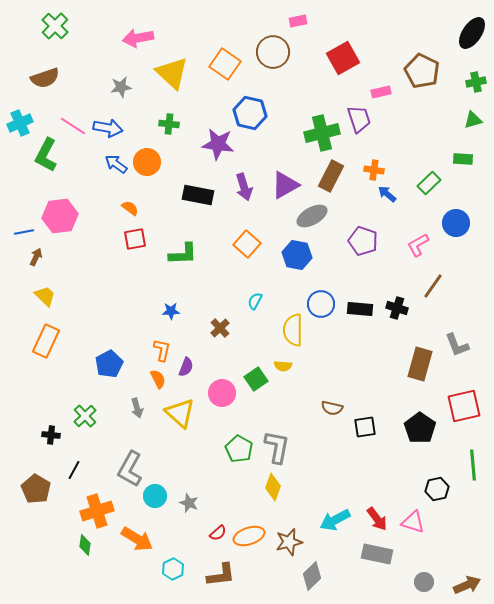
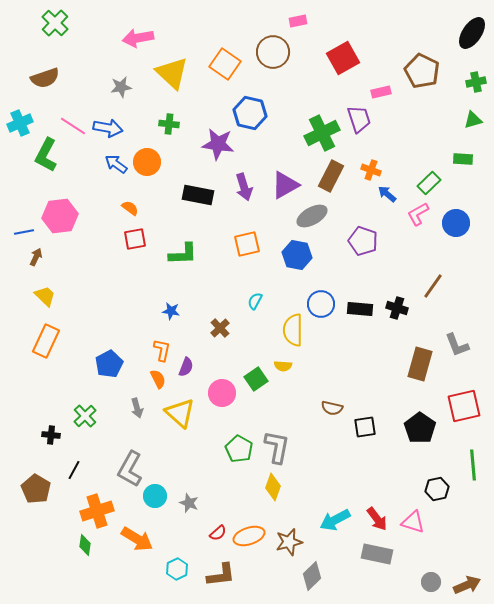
green cross at (55, 26): moved 3 px up
green cross at (322, 133): rotated 12 degrees counterclockwise
orange cross at (374, 170): moved 3 px left; rotated 12 degrees clockwise
orange square at (247, 244): rotated 36 degrees clockwise
pink L-shape at (418, 245): moved 31 px up
blue star at (171, 311): rotated 12 degrees clockwise
cyan hexagon at (173, 569): moved 4 px right
gray circle at (424, 582): moved 7 px right
